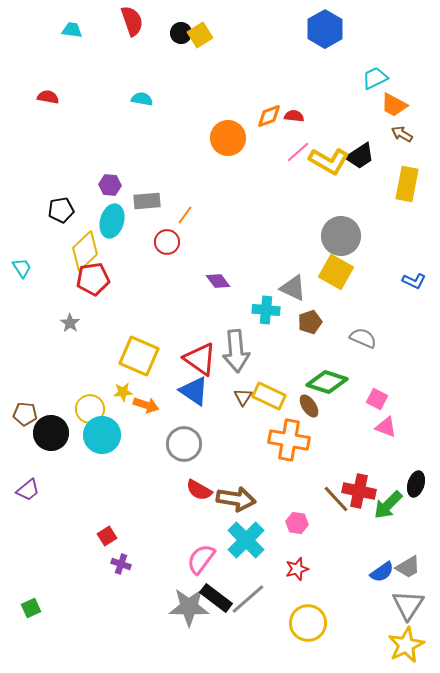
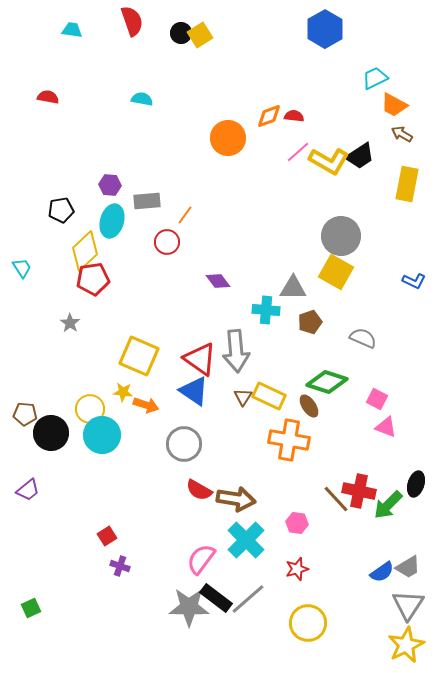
gray triangle at (293, 288): rotated 24 degrees counterclockwise
yellow star at (123, 392): rotated 12 degrees clockwise
purple cross at (121, 564): moved 1 px left, 2 px down
